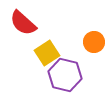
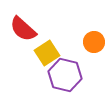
red semicircle: moved 6 px down
